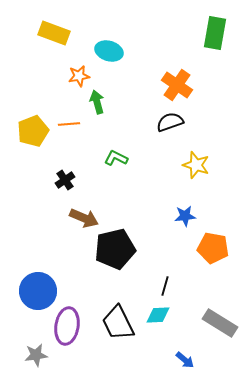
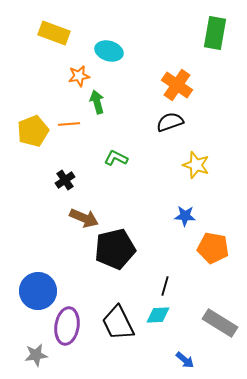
blue star: rotated 10 degrees clockwise
